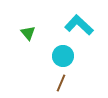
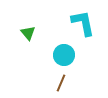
cyan L-shape: moved 4 px right, 2 px up; rotated 36 degrees clockwise
cyan circle: moved 1 px right, 1 px up
